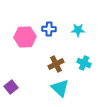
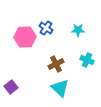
blue cross: moved 3 px left, 1 px up; rotated 32 degrees clockwise
cyan cross: moved 3 px right, 3 px up
